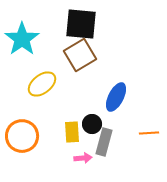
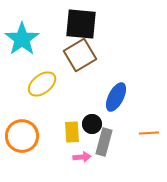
pink arrow: moved 1 px left, 1 px up
